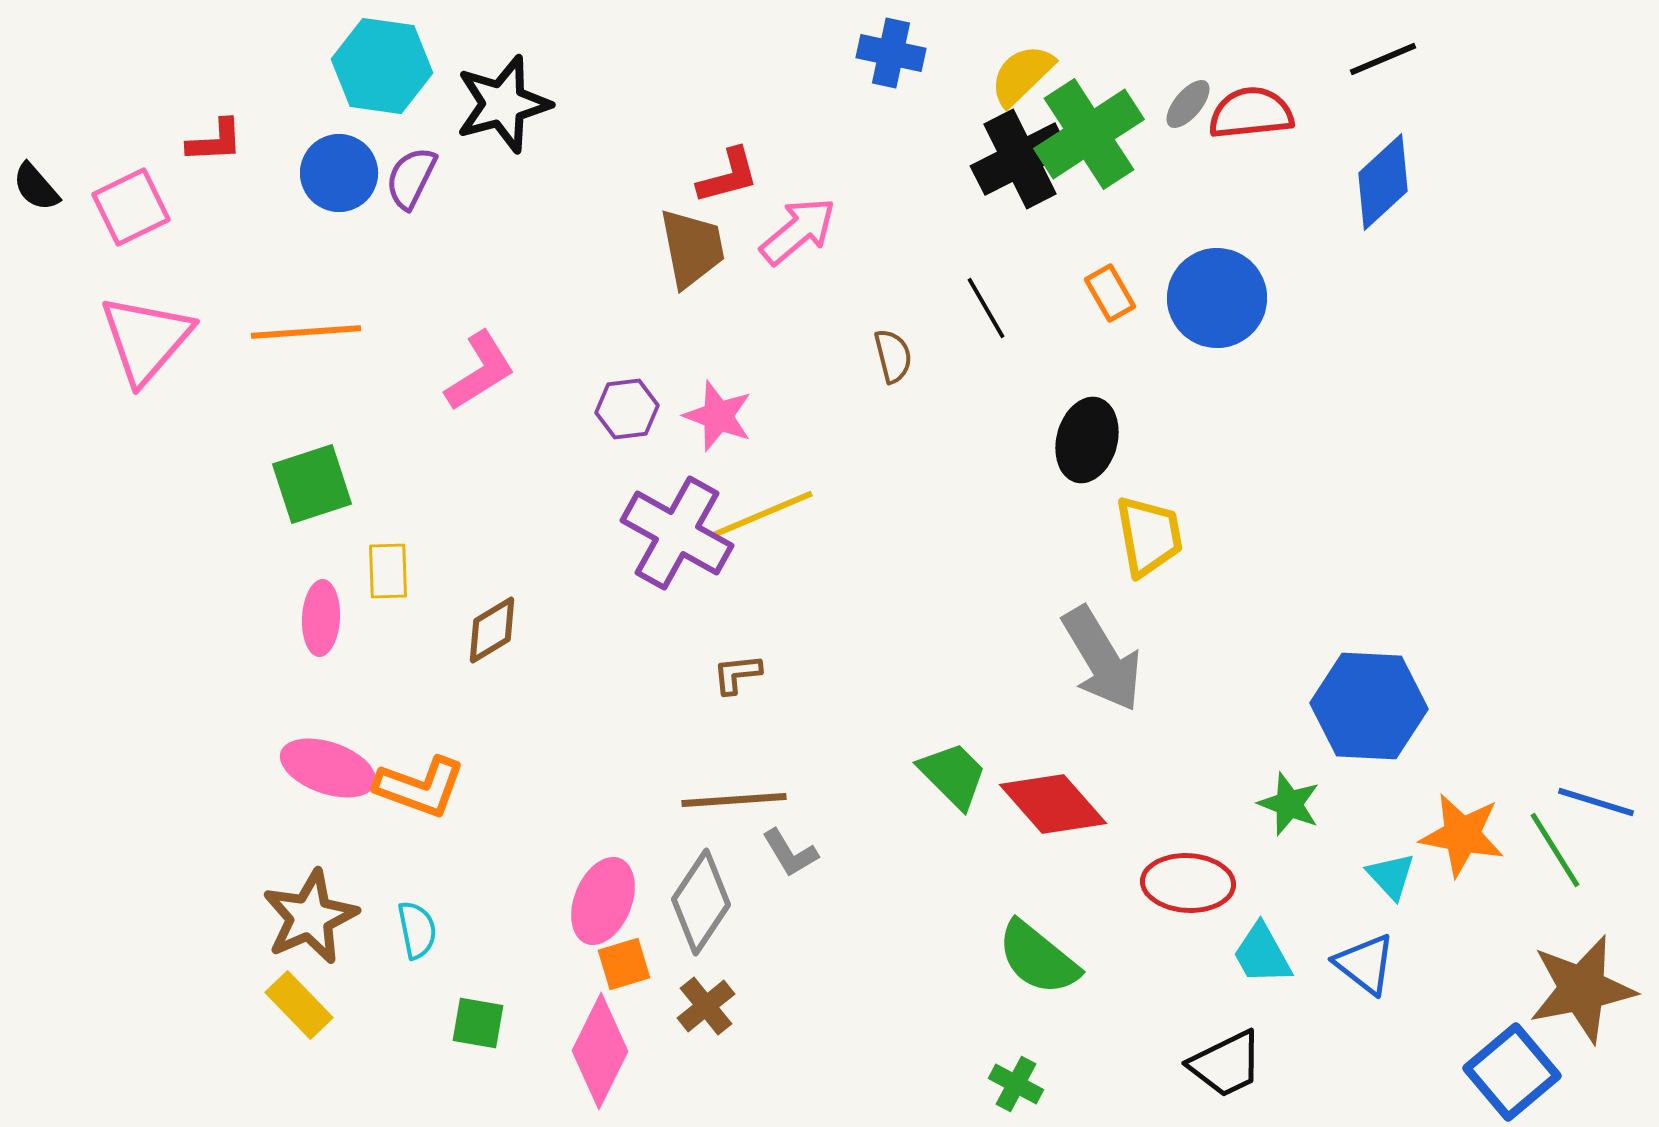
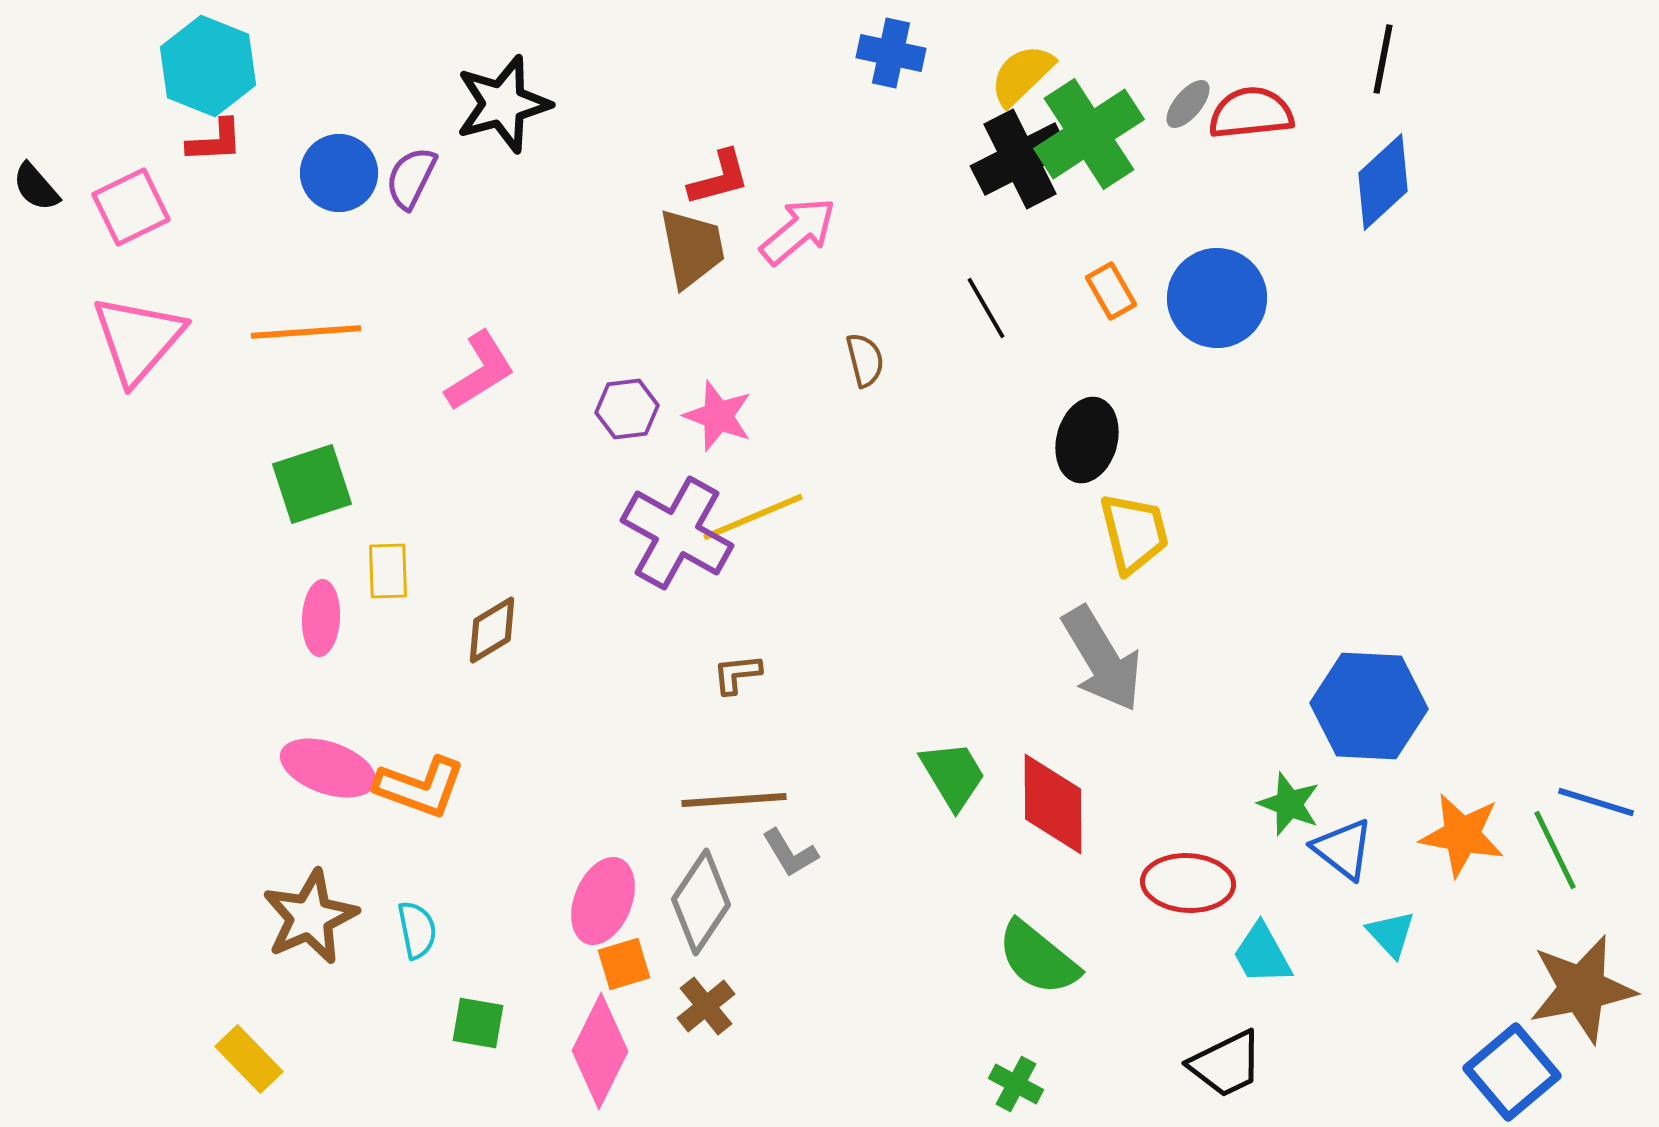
black line at (1383, 59): rotated 56 degrees counterclockwise
cyan hexagon at (382, 66): moved 174 px left; rotated 14 degrees clockwise
red L-shape at (728, 176): moved 9 px left, 2 px down
orange rectangle at (1110, 293): moved 1 px right, 2 px up
pink triangle at (146, 339): moved 8 px left
brown semicircle at (893, 356): moved 28 px left, 4 px down
yellow line at (763, 514): moved 10 px left, 3 px down
yellow trapezoid at (1149, 536): moved 15 px left, 3 px up; rotated 4 degrees counterclockwise
green trapezoid at (953, 775): rotated 14 degrees clockwise
red diamond at (1053, 804): rotated 41 degrees clockwise
green line at (1555, 850): rotated 6 degrees clockwise
cyan triangle at (1391, 876): moved 58 px down
blue triangle at (1365, 964): moved 22 px left, 115 px up
yellow rectangle at (299, 1005): moved 50 px left, 54 px down
